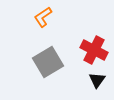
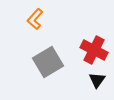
orange L-shape: moved 8 px left, 2 px down; rotated 15 degrees counterclockwise
